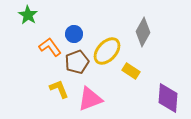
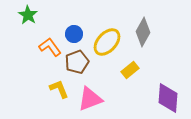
yellow ellipse: moved 9 px up
yellow rectangle: moved 1 px left, 1 px up; rotated 72 degrees counterclockwise
